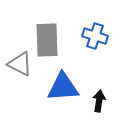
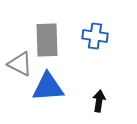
blue cross: rotated 10 degrees counterclockwise
blue triangle: moved 15 px left
